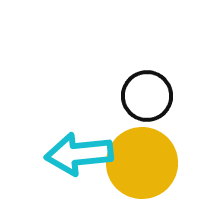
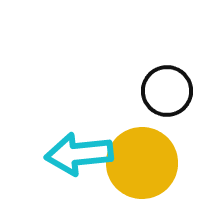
black circle: moved 20 px right, 5 px up
